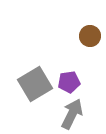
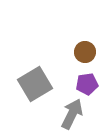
brown circle: moved 5 px left, 16 px down
purple pentagon: moved 18 px right, 2 px down
